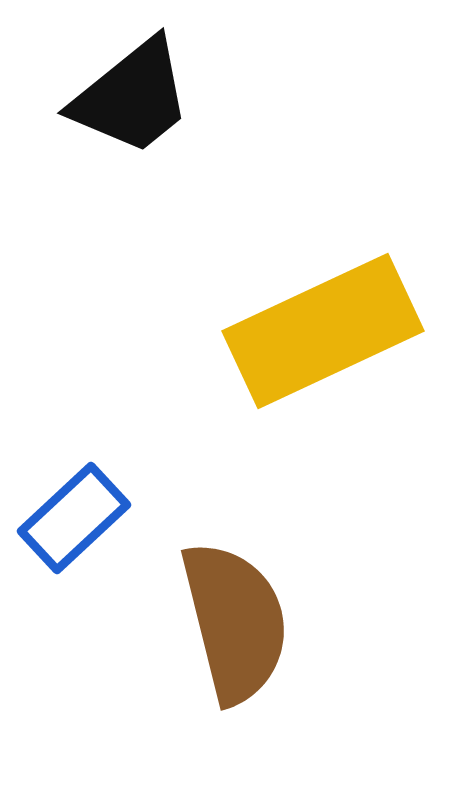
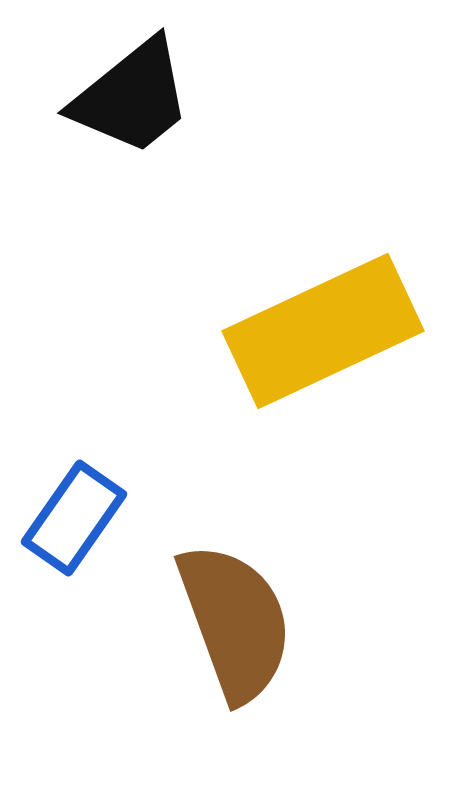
blue rectangle: rotated 12 degrees counterclockwise
brown semicircle: rotated 6 degrees counterclockwise
